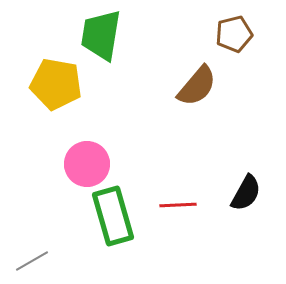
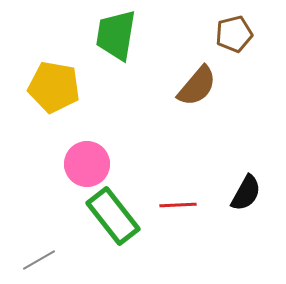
green trapezoid: moved 15 px right
yellow pentagon: moved 2 px left, 3 px down
green rectangle: rotated 22 degrees counterclockwise
gray line: moved 7 px right, 1 px up
